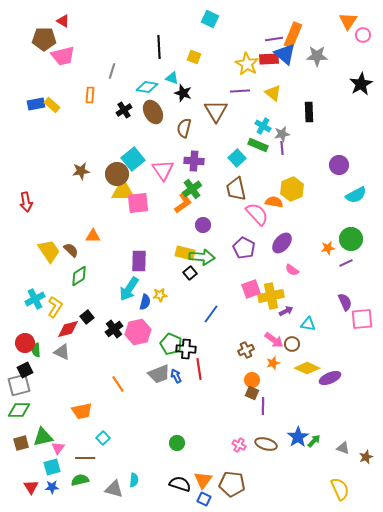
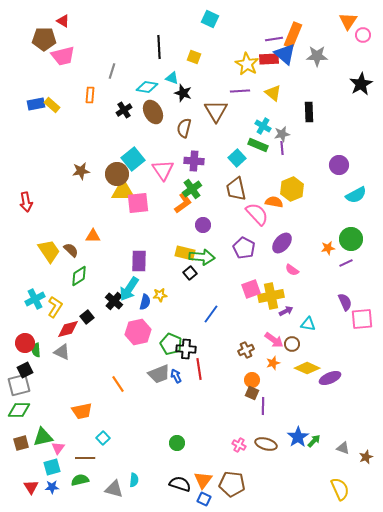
black cross at (114, 329): moved 28 px up; rotated 12 degrees counterclockwise
